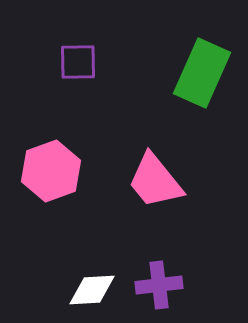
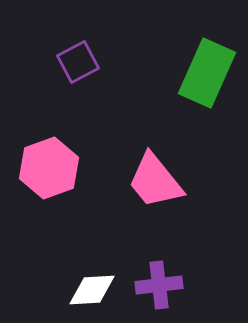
purple square: rotated 27 degrees counterclockwise
green rectangle: moved 5 px right
pink hexagon: moved 2 px left, 3 px up
